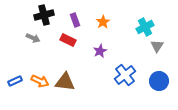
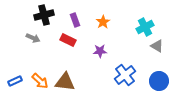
gray triangle: rotated 32 degrees counterclockwise
purple star: rotated 24 degrees clockwise
orange arrow: rotated 18 degrees clockwise
